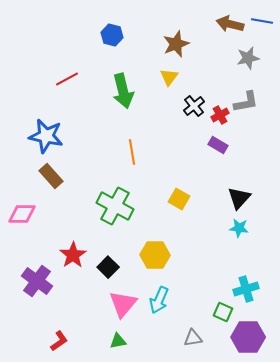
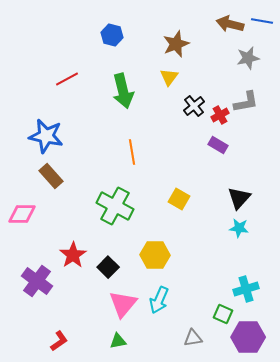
green square: moved 2 px down
